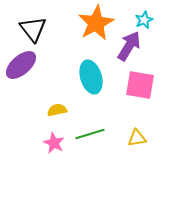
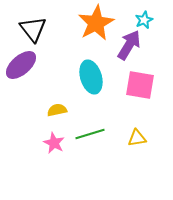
purple arrow: moved 1 px up
